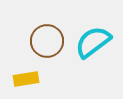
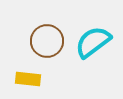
yellow rectangle: moved 2 px right; rotated 15 degrees clockwise
